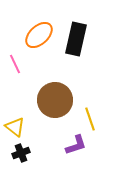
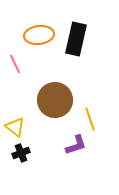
orange ellipse: rotated 36 degrees clockwise
